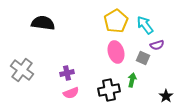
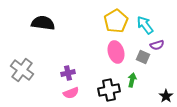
gray square: moved 1 px up
purple cross: moved 1 px right
